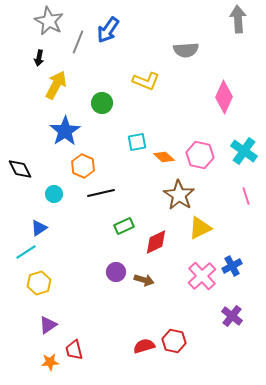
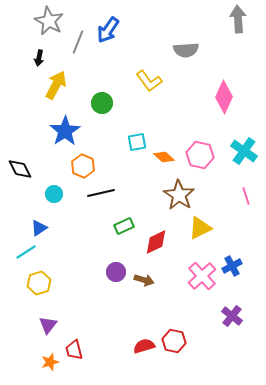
yellow L-shape: moved 3 px right; rotated 32 degrees clockwise
purple triangle: rotated 18 degrees counterclockwise
orange star: rotated 12 degrees counterclockwise
